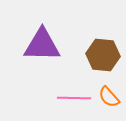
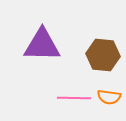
orange semicircle: rotated 40 degrees counterclockwise
